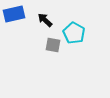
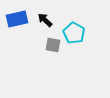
blue rectangle: moved 3 px right, 5 px down
